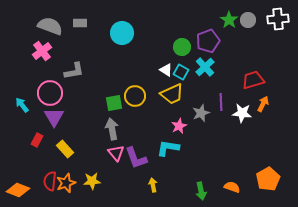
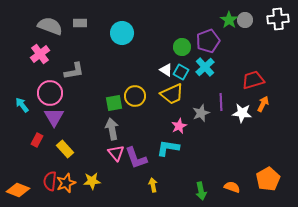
gray circle: moved 3 px left
pink cross: moved 2 px left, 3 px down
